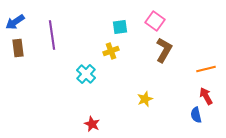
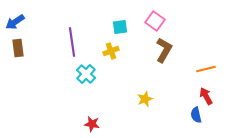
purple line: moved 20 px right, 7 px down
red star: rotated 14 degrees counterclockwise
